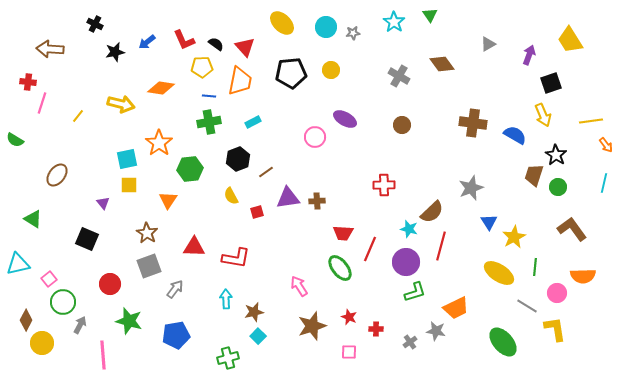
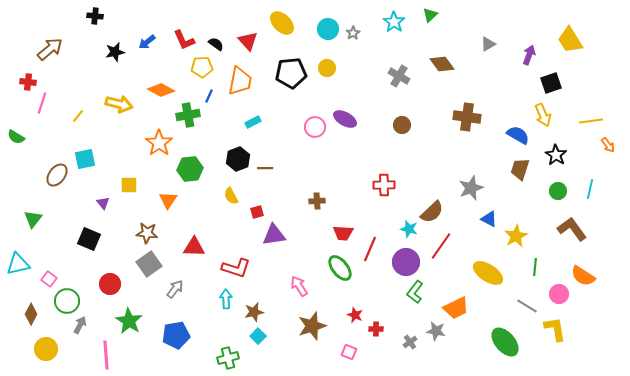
green triangle at (430, 15): rotated 21 degrees clockwise
black cross at (95, 24): moved 8 px up; rotated 21 degrees counterclockwise
cyan circle at (326, 27): moved 2 px right, 2 px down
gray star at (353, 33): rotated 24 degrees counterclockwise
red triangle at (245, 47): moved 3 px right, 6 px up
brown arrow at (50, 49): rotated 136 degrees clockwise
yellow circle at (331, 70): moved 4 px left, 2 px up
orange diamond at (161, 88): moved 2 px down; rotated 20 degrees clockwise
blue line at (209, 96): rotated 72 degrees counterclockwise
yellow arrow at (121, 104): moved 2 px left
green cross at (209, 122): moved 21 px left, 7 px up
brown cross at (473, 123): moved 6 px left, 6 px up
blue semicircle at (515, 135): moved 3 px right
pink circle at (315, 137): moved 10 px up
green semicircle at (15, 140): moved 1 px right, 3 px up
orange arrow at (606, 145): moved 2 px right
cyan square at (127, 159): moved 42 px left
brown line at (266, 172): moved 1 px left, 4 px up; rotated 35 degrees clockwise
brown trapezoid at (534, 175): moved 14 px left, 6 px up
cyan line at (604, 183): moved 14 px left, 6 px down
green circle at (558, 187): moved 4 px down
purple triangle at (288, 198): moved 14 px left, 37 px down
green triangle at (33, 219): rotated 36 degrees clockwise
blue triangle at (489, 222): moved 3 px up; rotated 30 degrees counterclockwise
brown star at (147, 233): rotated 25 degrees counterclockwise
yellow star at (514, 237): moved 2 px right, 1 px up
black square at (87, 239): moved 2 px right
red line at (441, 246): rotated 20 degrees clockwise
red L-shape at (236, 258): moved 10 px down; rotated 8 degrees clockwise
gray square at (149, 266): moved 2 px up; rotated 15 degrees counterclockwise
yellow ellipse at (499, 273): moved 11 px left
orange semicircle at (583, 276): rotated 35 degrees clockwise
pink square at (49, 279): rotated 14 degrees counterclockwise
green L-shape at (415, 292): rotated 145 degrees clockwise
pink circle at (557, 293): moved 2 px right, 1 px down
green circle at (63, 302): moved 4 px right, 1 px up
red star at (349, 317): moved 6 px right, 2 px up
brown diamond at (26, 320): moved 5 px right, 6 px up
green star at (129, 321): rotated 16 degrees clockwise
green ellipse at (503, 342): moved 2 px right
yellow circle at (42, 343): moved 4 px right, 6 px down
pink square at (349, 352): rotated 21 degrees clockwise
pink line at (103, 355): moved 3 px right
